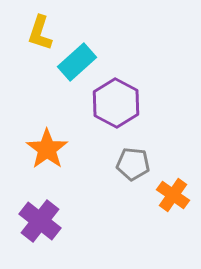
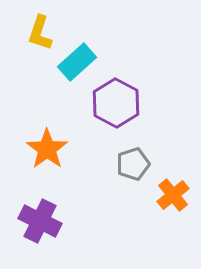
gray pentagon: rotated 24 degrees counterclockwise
orange cross: rotated 16 degrees clockwise
purple cross: rotated 12 degrees counterclockwise
